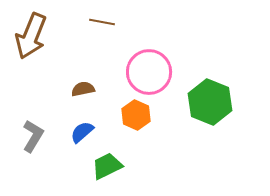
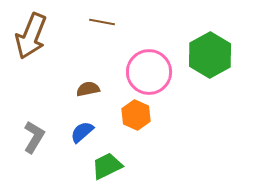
brown semicircle: moved 5 px right
green hexagon: moved 47 px up; rotated 9 degrees clockwise
gray L-shape: moved 1 px right, 1 px down
